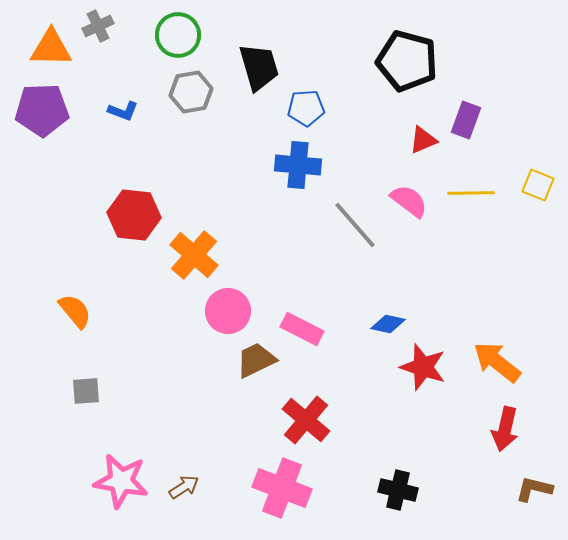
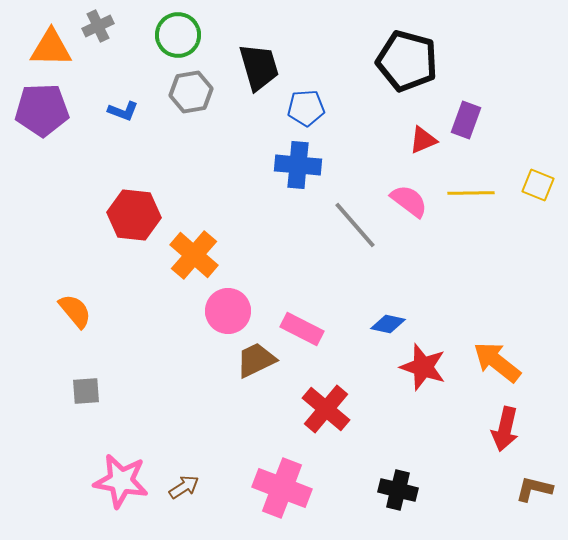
red cross: moved 20 px right, 11 px up
